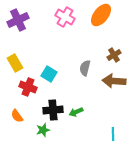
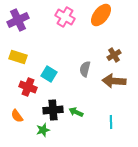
yellow rectangle: moved 3 px right, 6 px up; rotated 42 degrees counterclockwise
gray semicircle: moved 1 px down
green arrow: rotated 48 degrees clockwise
cyan line: moved 2 px left, 12 px up
